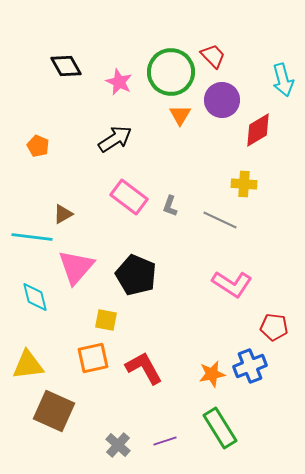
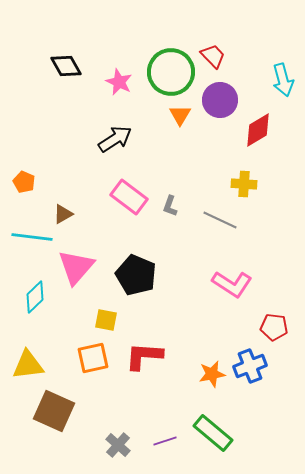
purple circle: moved 2 px left
orange pentagon: moved 14 px left, 36 px down
cyan diamond: rotated 60 degrees clockwise
red L-shape: moved 12 px up; rotated 57 degrees counterclockwise
green rectangle: moved 7 px left, 5 px down; rotated 18 degrees counterclockwise
